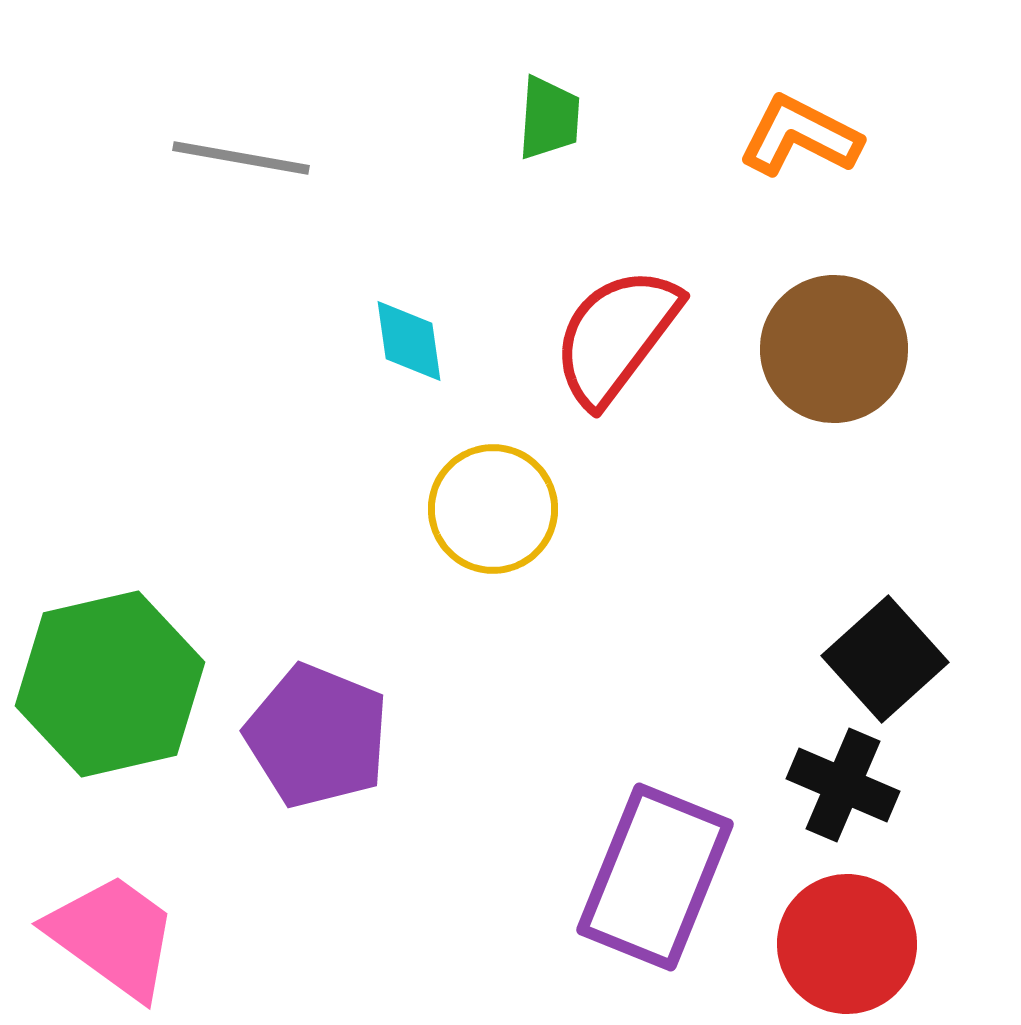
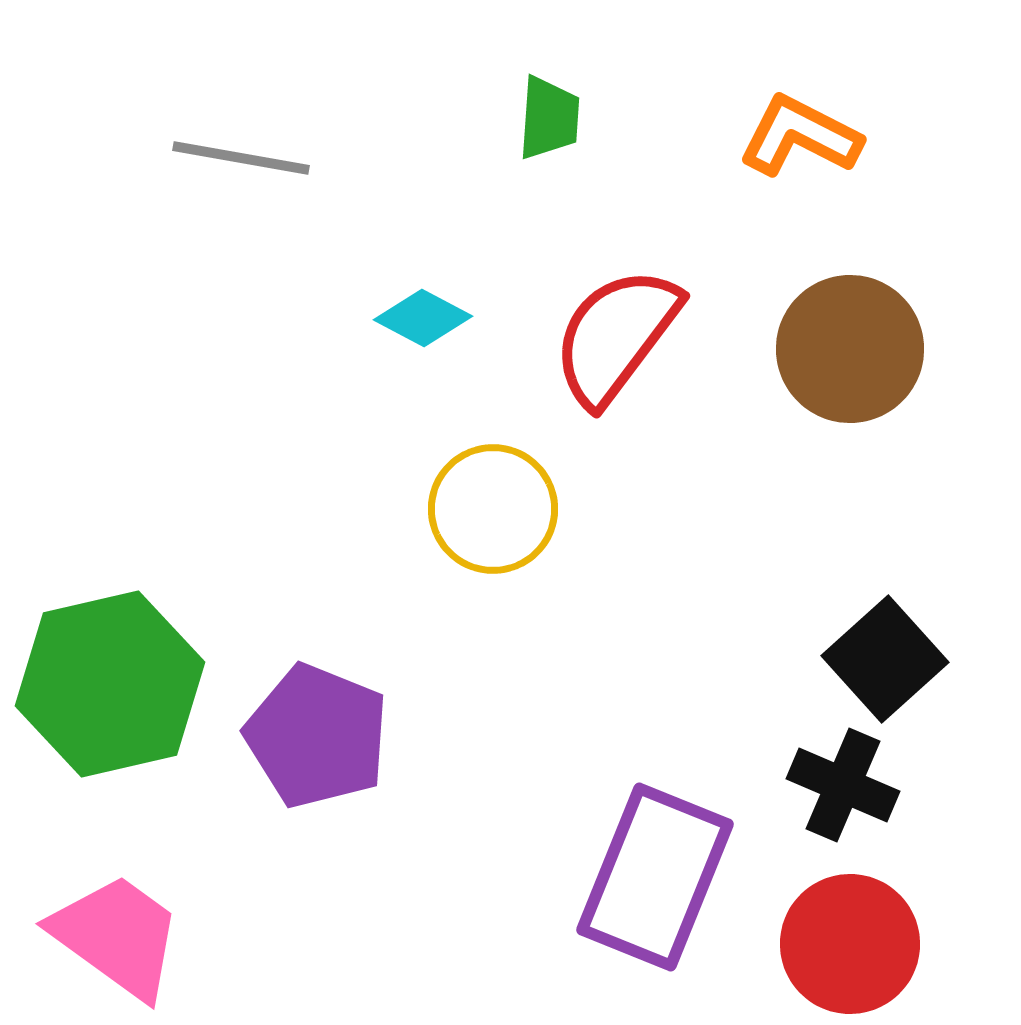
cyan diamond: moved 14 px right, 23 px up; rotated 54 degrees counterclockwise
brown circle: moved 16 px right
pink trapezoid: moved 4 px right
red circle: moved 3 px right
